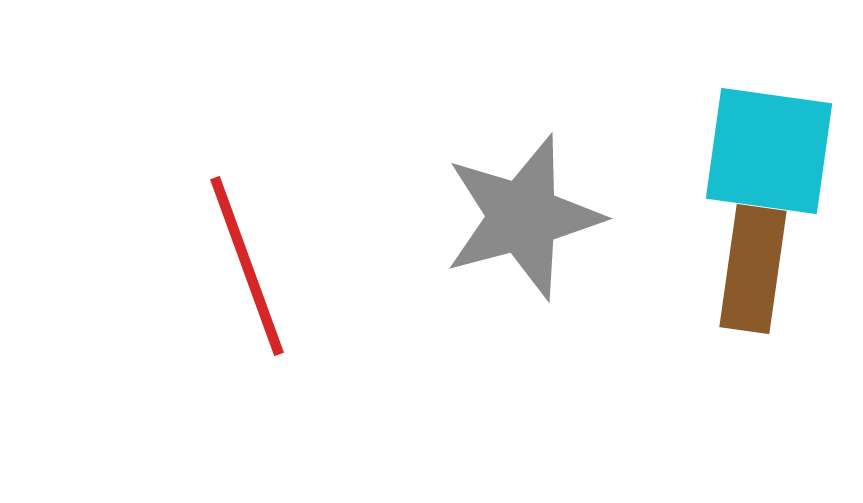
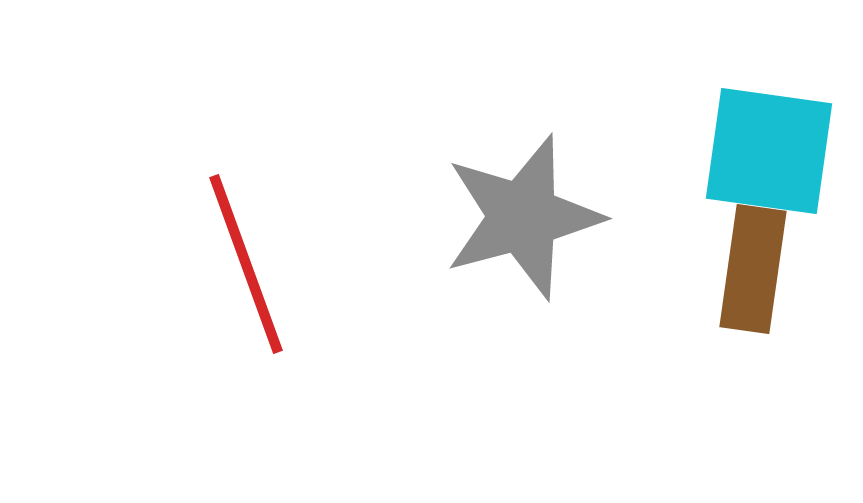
red line: moved 1 px left, 2 px up
